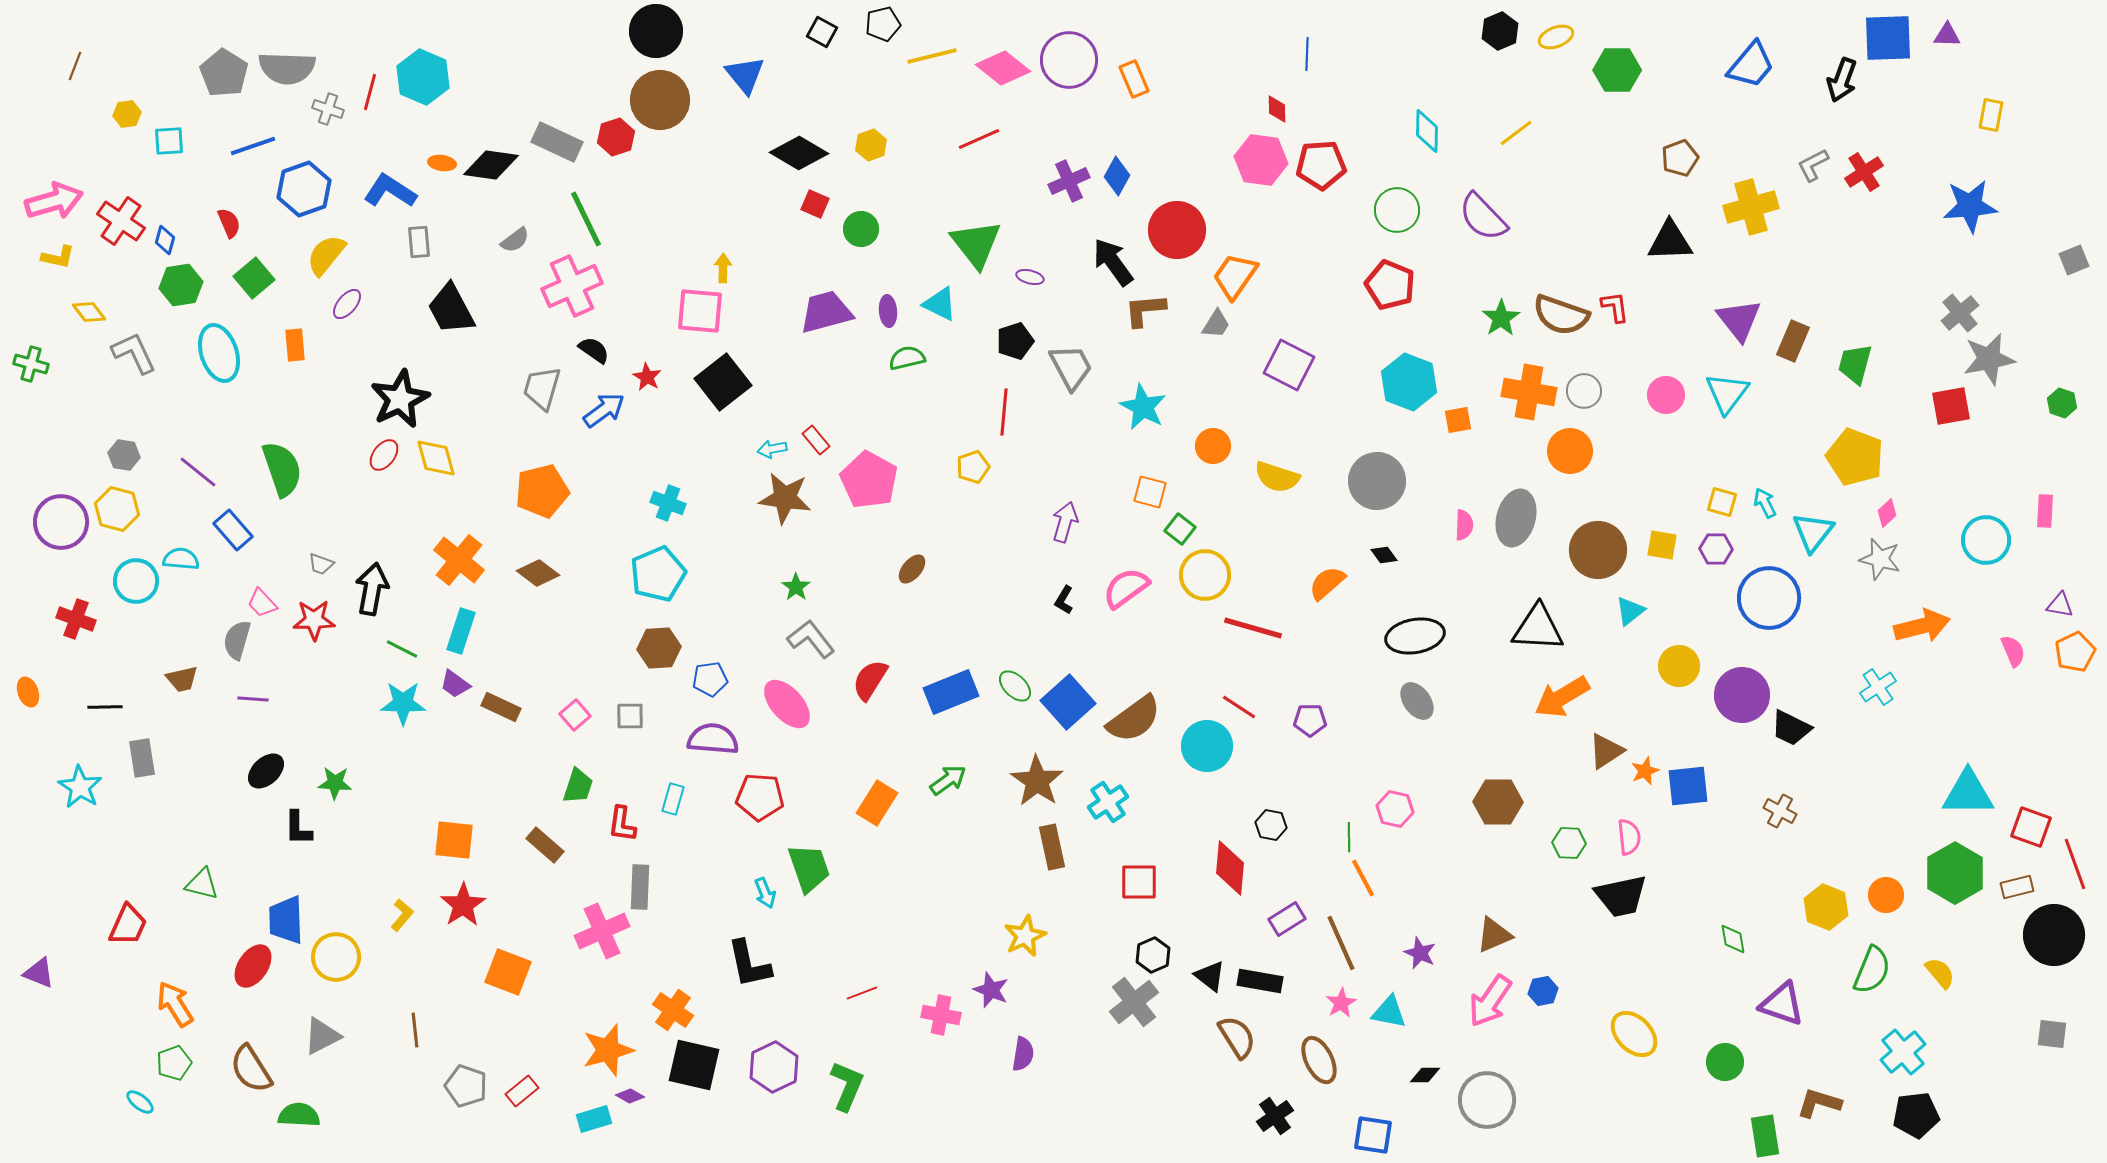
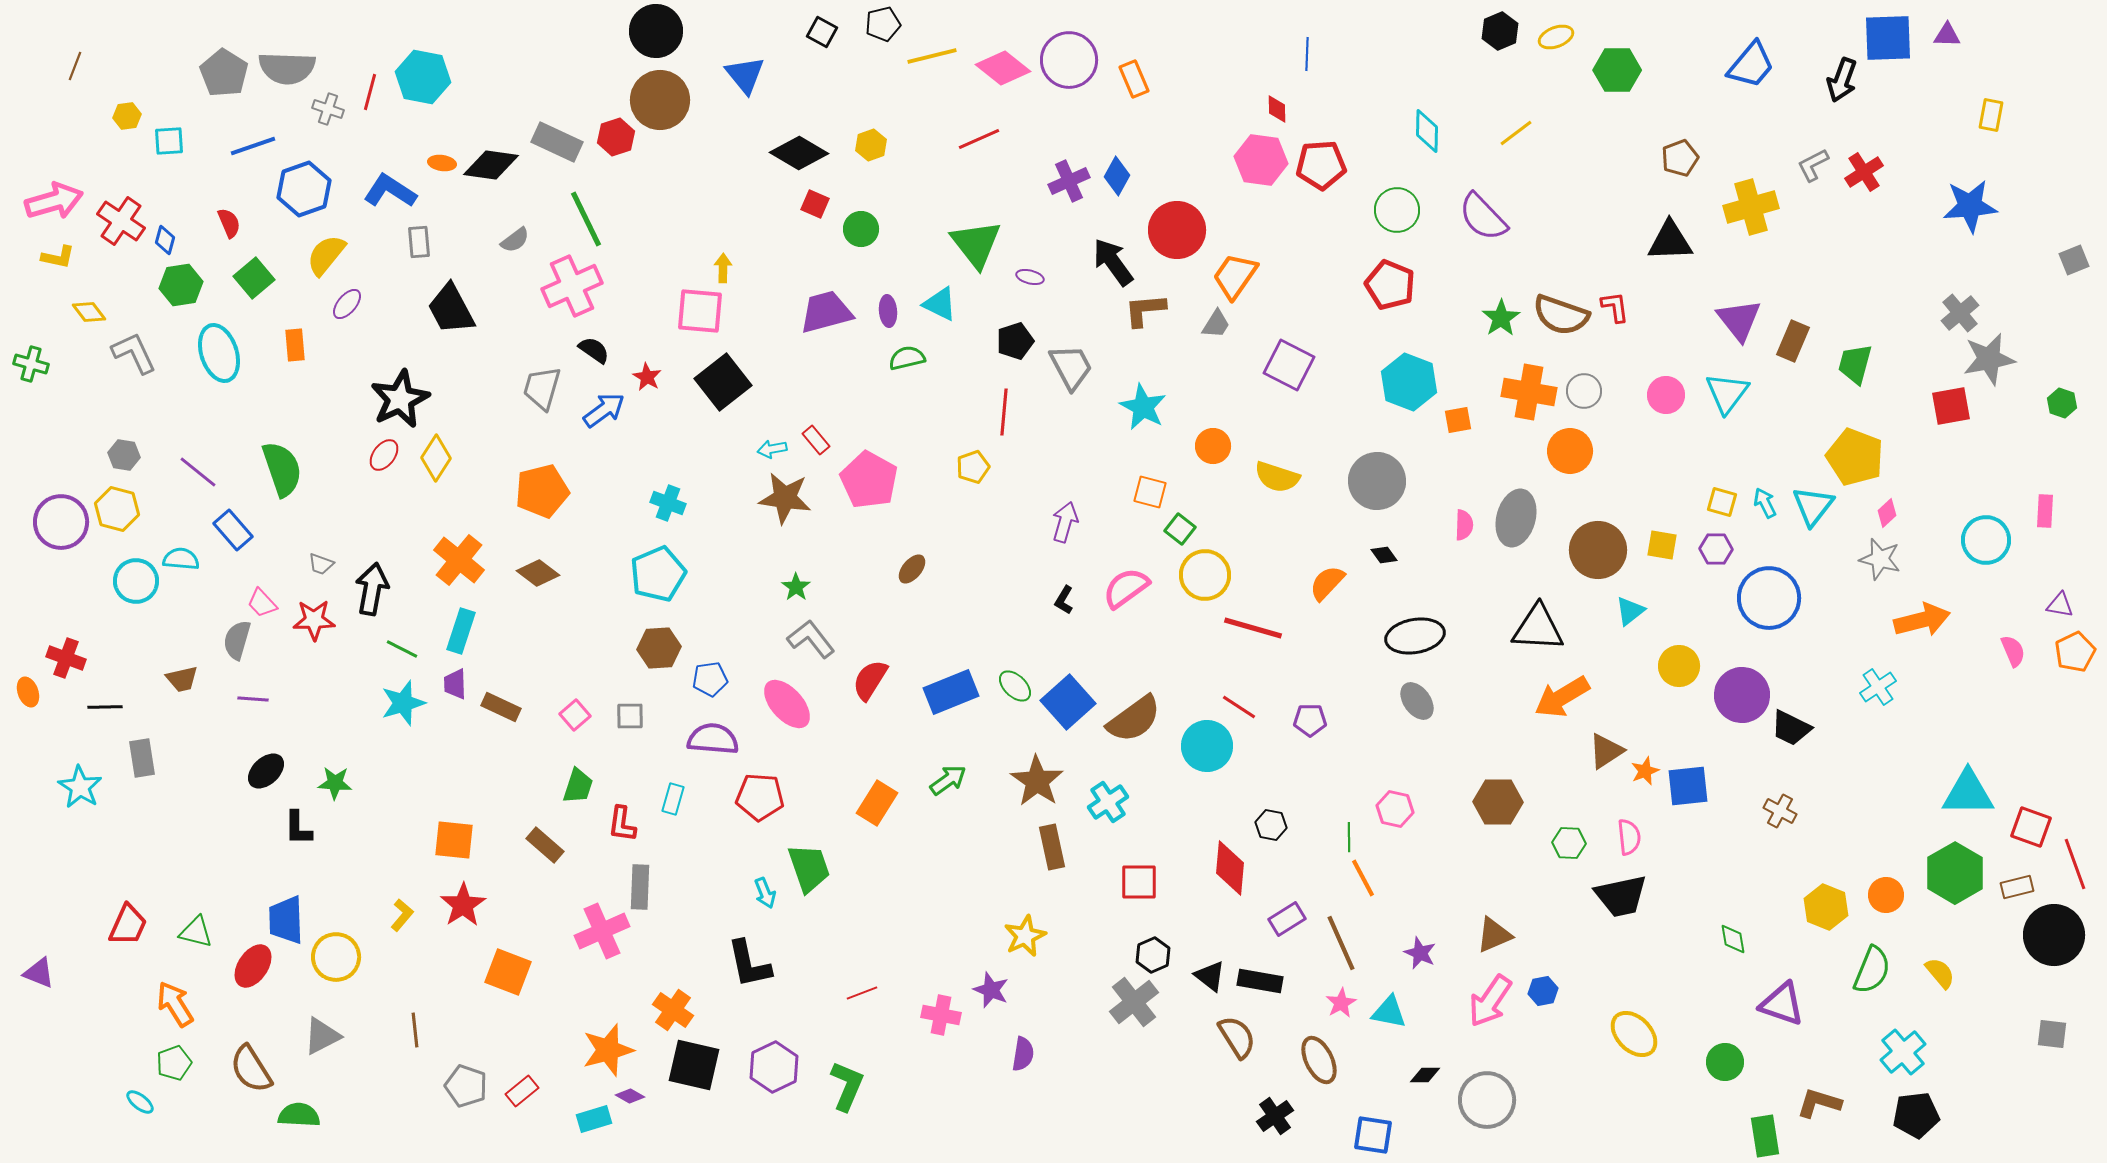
cyan hexagon at (423, 77): rotated 12 degrees counterclockwise
yellow hexagon at (127, 114): moved 2 px down
yellow diamond at (436, 458): rotated 48 degrees clockwise
cyan triangle at (1813, 532): moved 26 px up
orange semicircle at (1327, 583): rotated 6 degrees counterclockwise
red cross at (76, 619): moved 10 px left, 39 px down
orange arrow at (1922, 626): moved 6 px up
purple trapezoid at (455, 684): rotated 52 degrees clockwise
cyan star at (403, 703): rotated 18 degrees counterclockwise
green triangle at (202, 884): moved 6 px left, 48 px down
